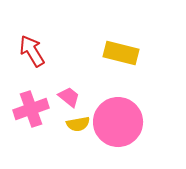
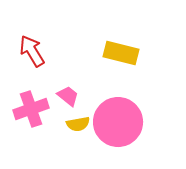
pink trapezoid: moved 1 px left, 1 px up
